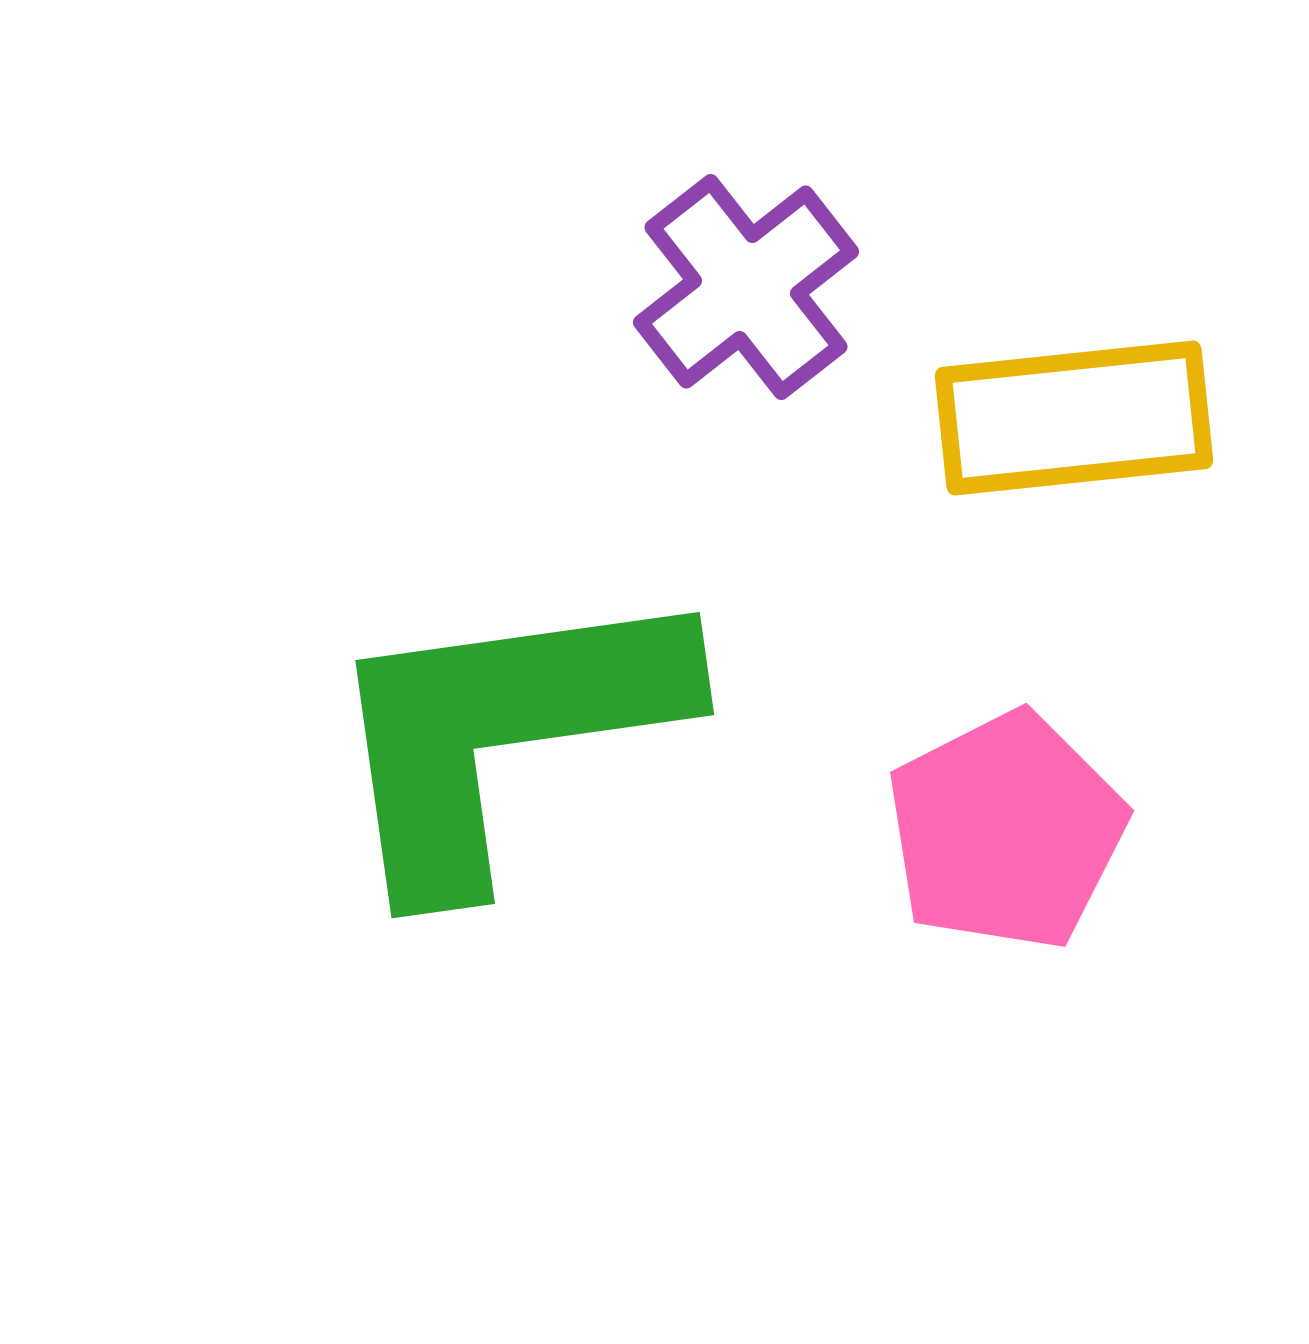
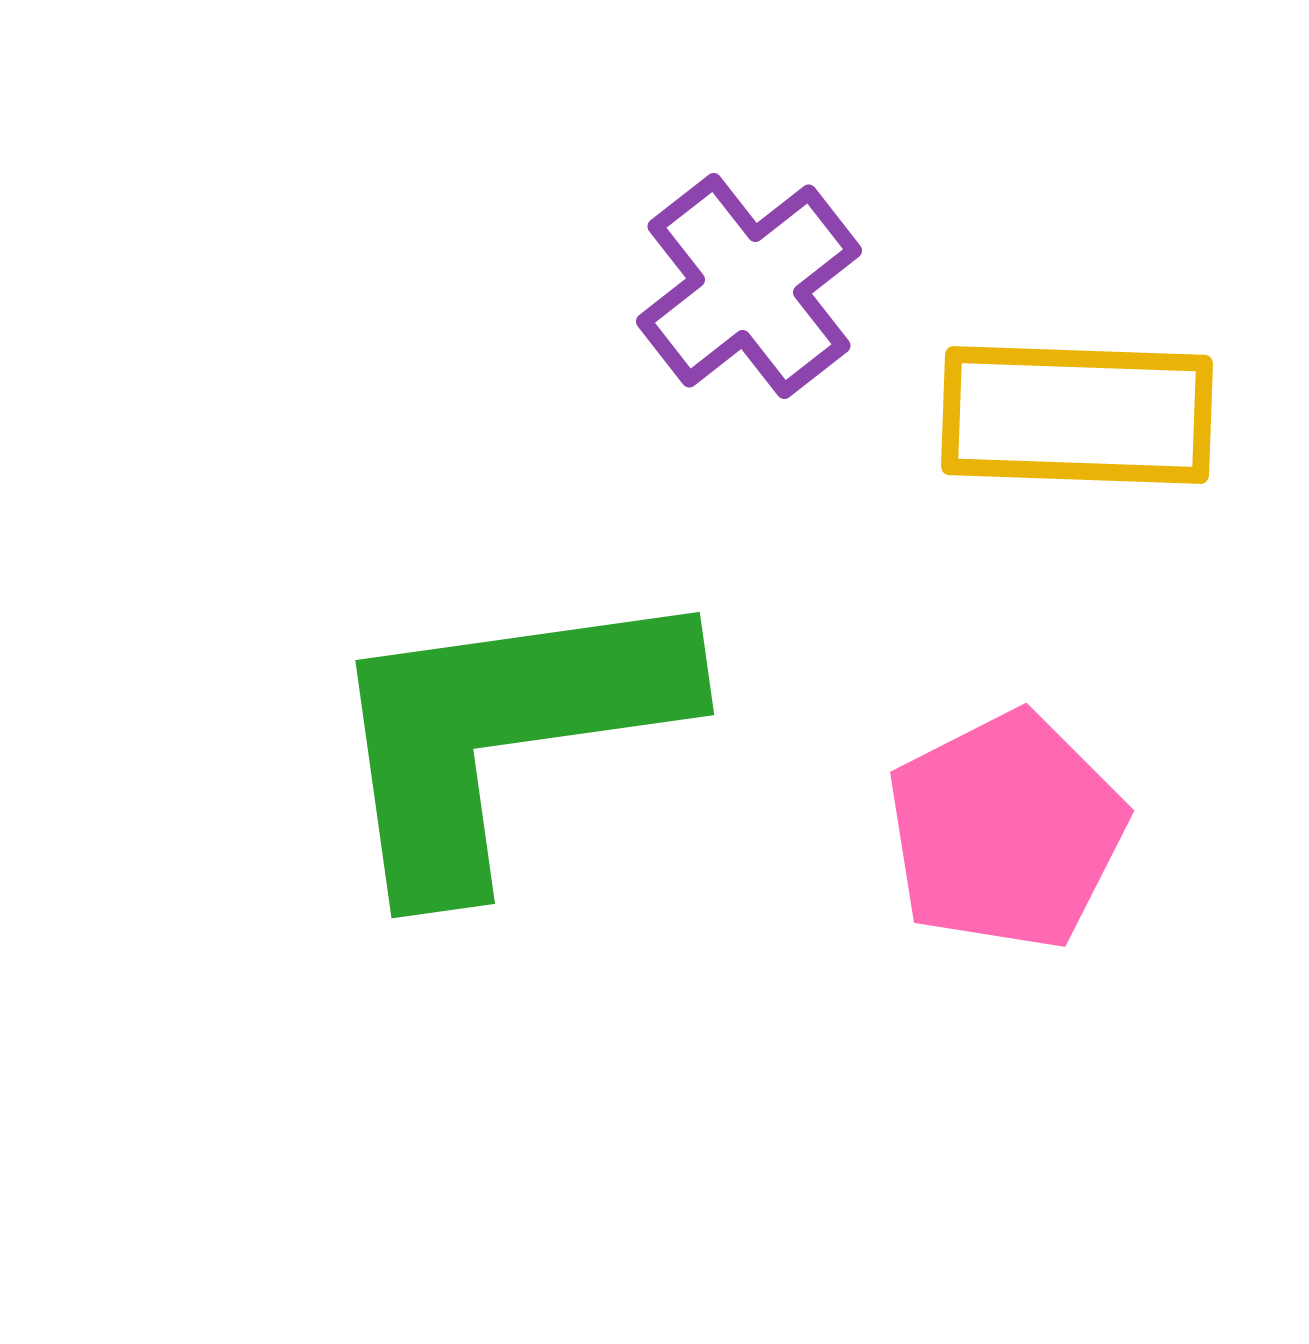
purple cross: moved 3 px right, 1 px up
yellow rectangle: moved 3 px right, 3 px up; rotated 8 degrees clockwise
